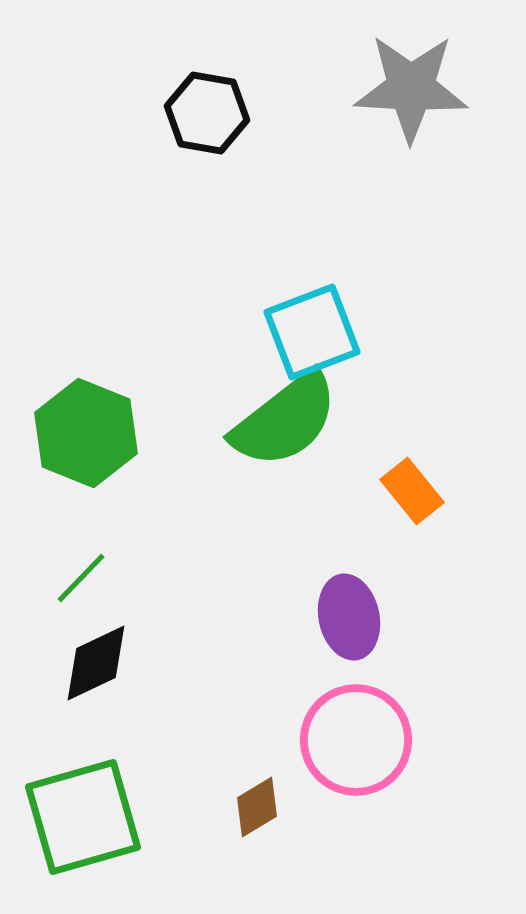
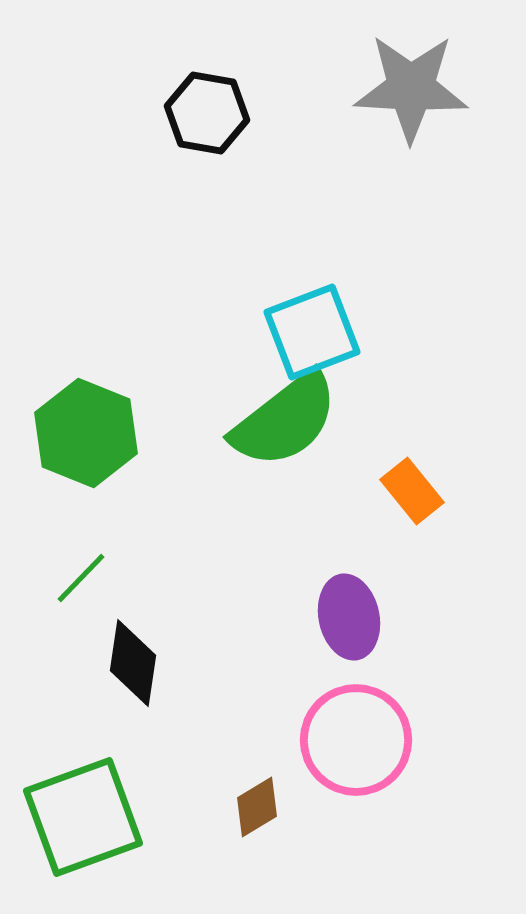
black diamond: moved 37 px right; rotated 56 degrees counterclockwise
green square: rotated 4 degrees counterclockwise
